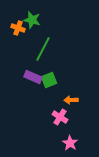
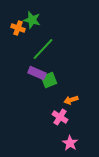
green line: rotated 15 degrees clockwise
purple rectangle: moved 4 px right, 4 px up
orange arrow: rotated 16 degrees counterclockwise
